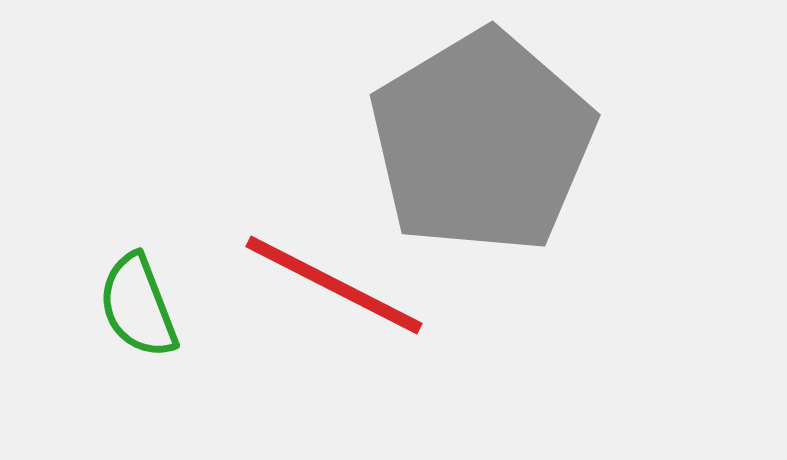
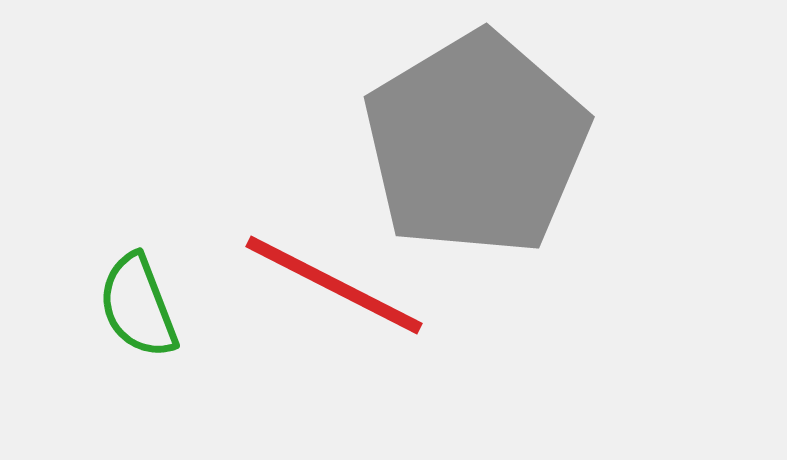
gray pentagon: moved 6 px left, 2 px down
